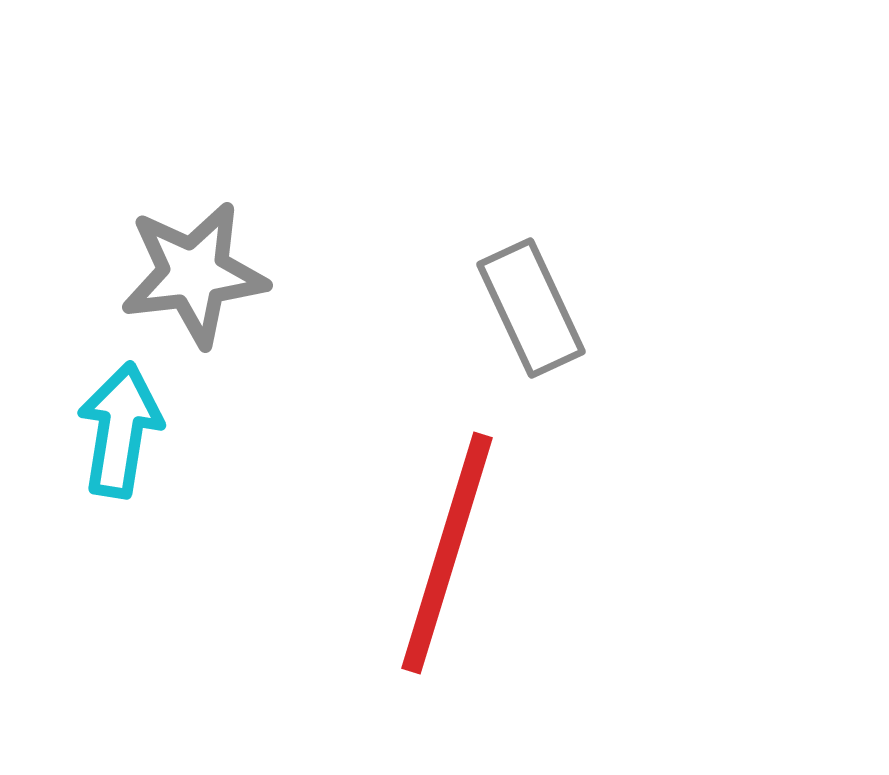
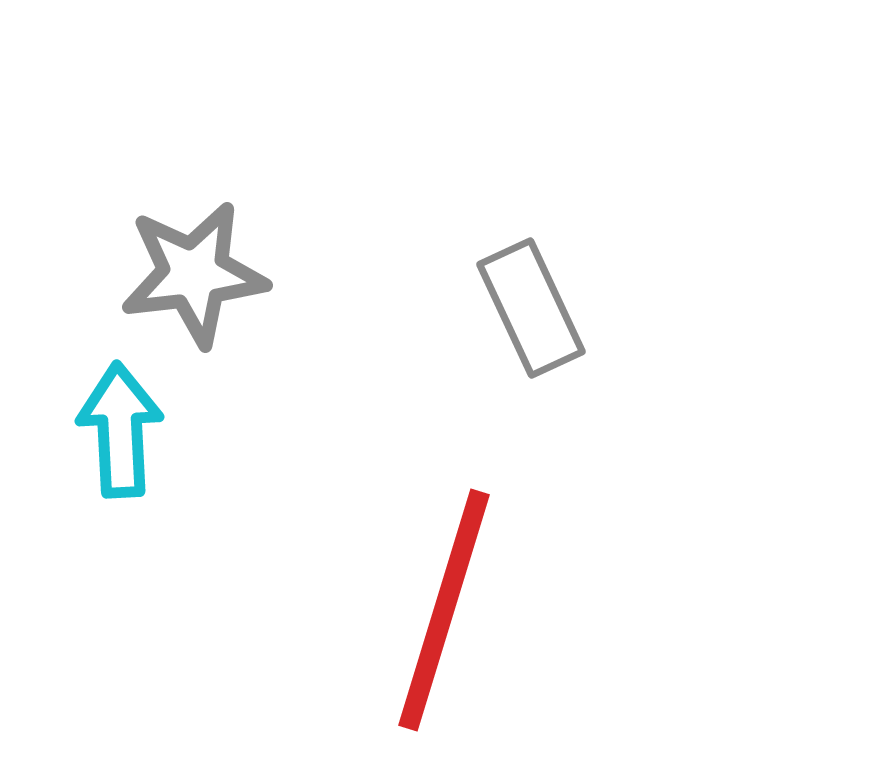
cyan arrow: rotated 12 degrees counterclockwise
red line: moved 3 px left, 57 px down
